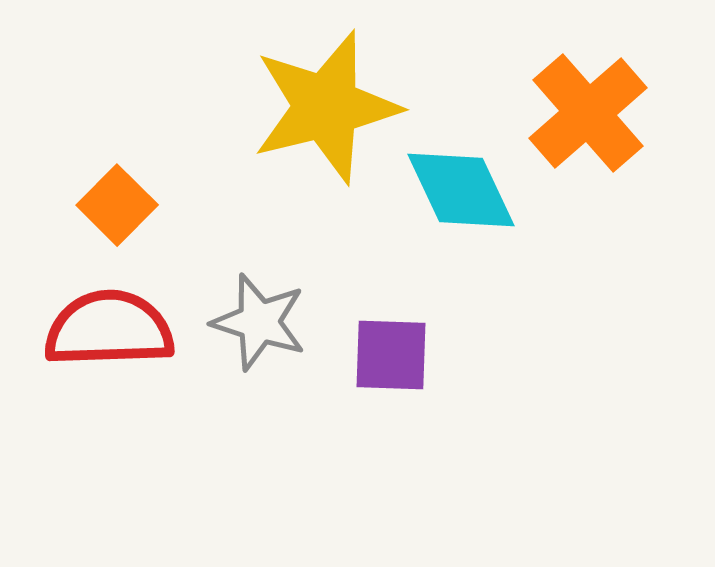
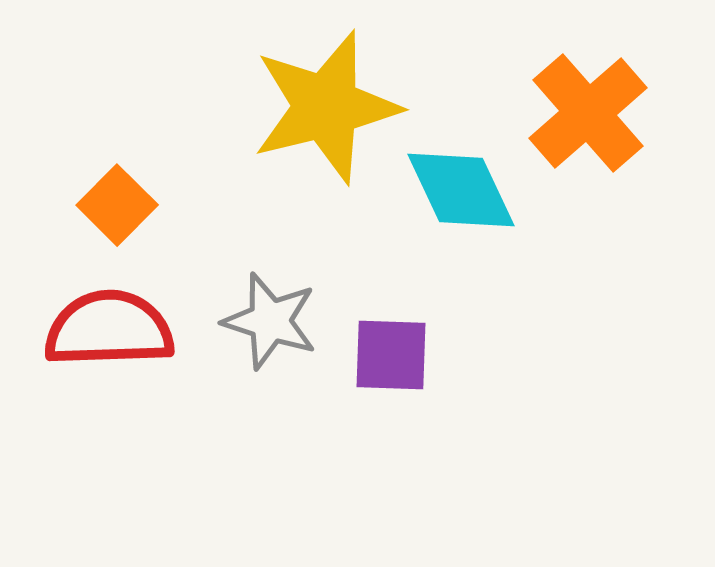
gray star: moved 11 px right, 1 px up
